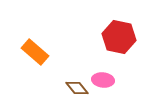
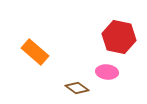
pink ellipse: moved 4 px right, 8 px up
brown diamond: rotated 15 degrees counterclockwise
